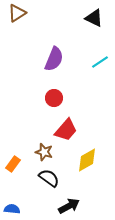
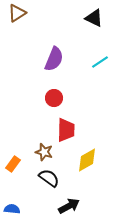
red trapezoid: rotated 40 degrees counterclockwise
